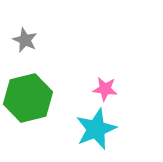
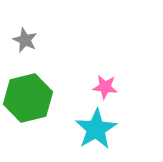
pink star: moved 2 px up
cyan star: rotated 9 degrees counterclockwise
